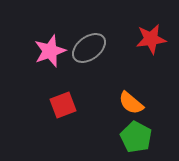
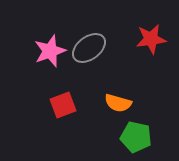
orange semicircle: moved 13 px left; rotated 24 degrees counterclockwise
green pentagon: rotated 16 degrees counterclockwise
